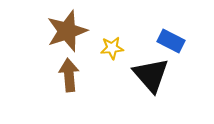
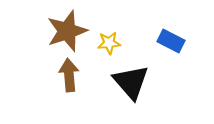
yellow star: moved 3 px left, 5 px up
black triangle: moved 20 px left, 7 px down
